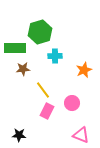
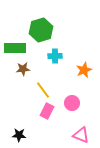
green hexagon: moved 1 px right, 2 px up
